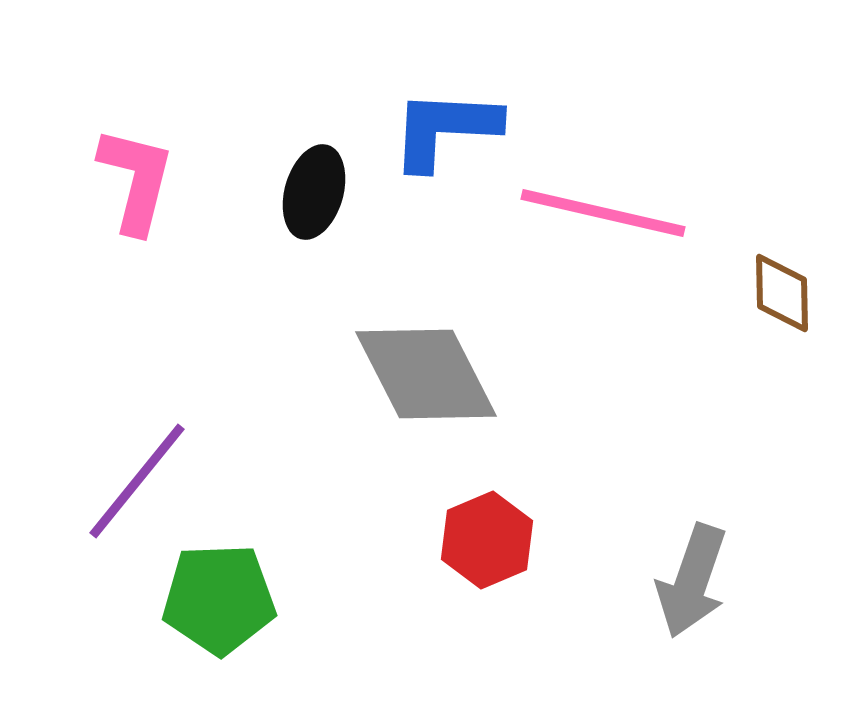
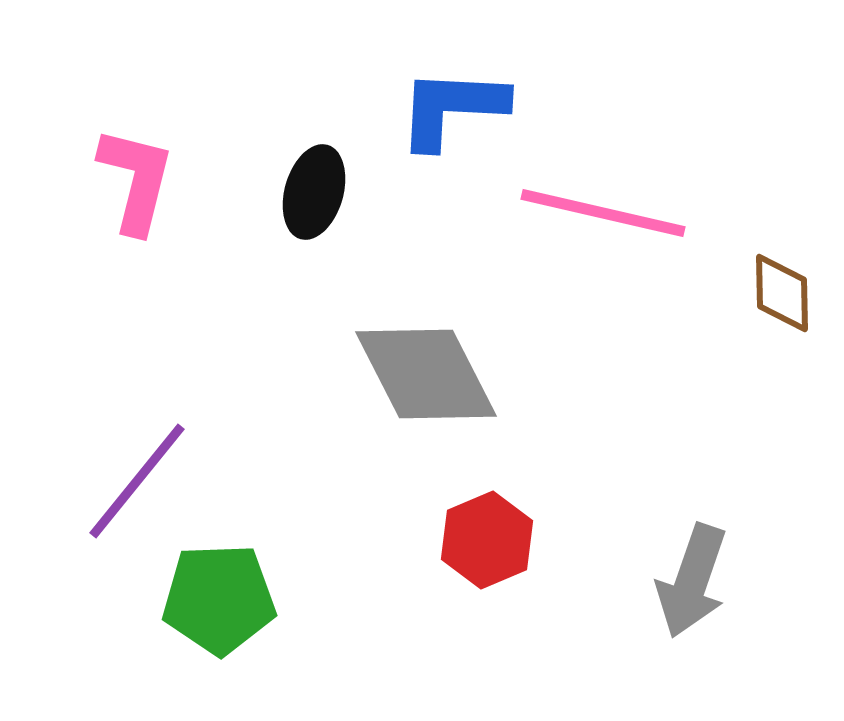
blue L-shape: moved 7 px right, 21 px up
